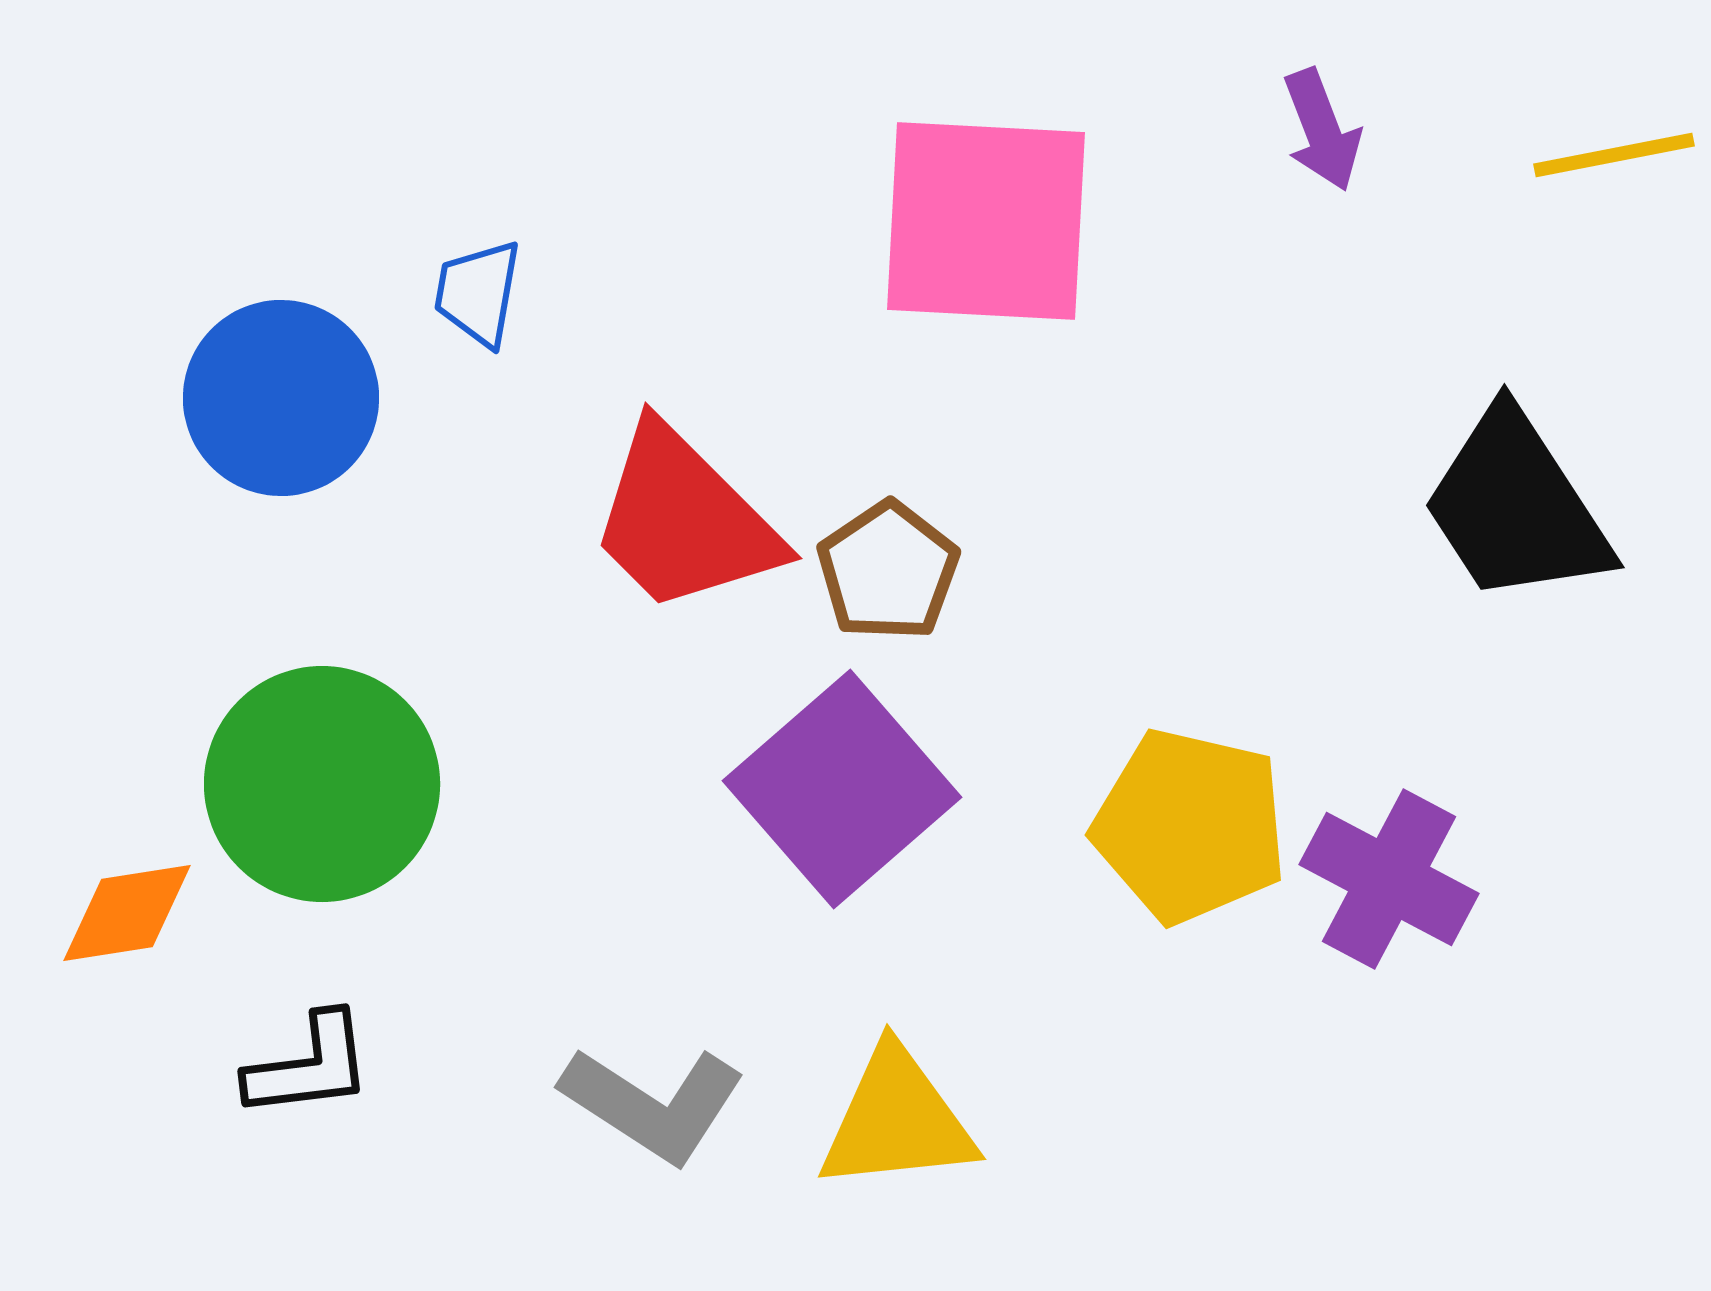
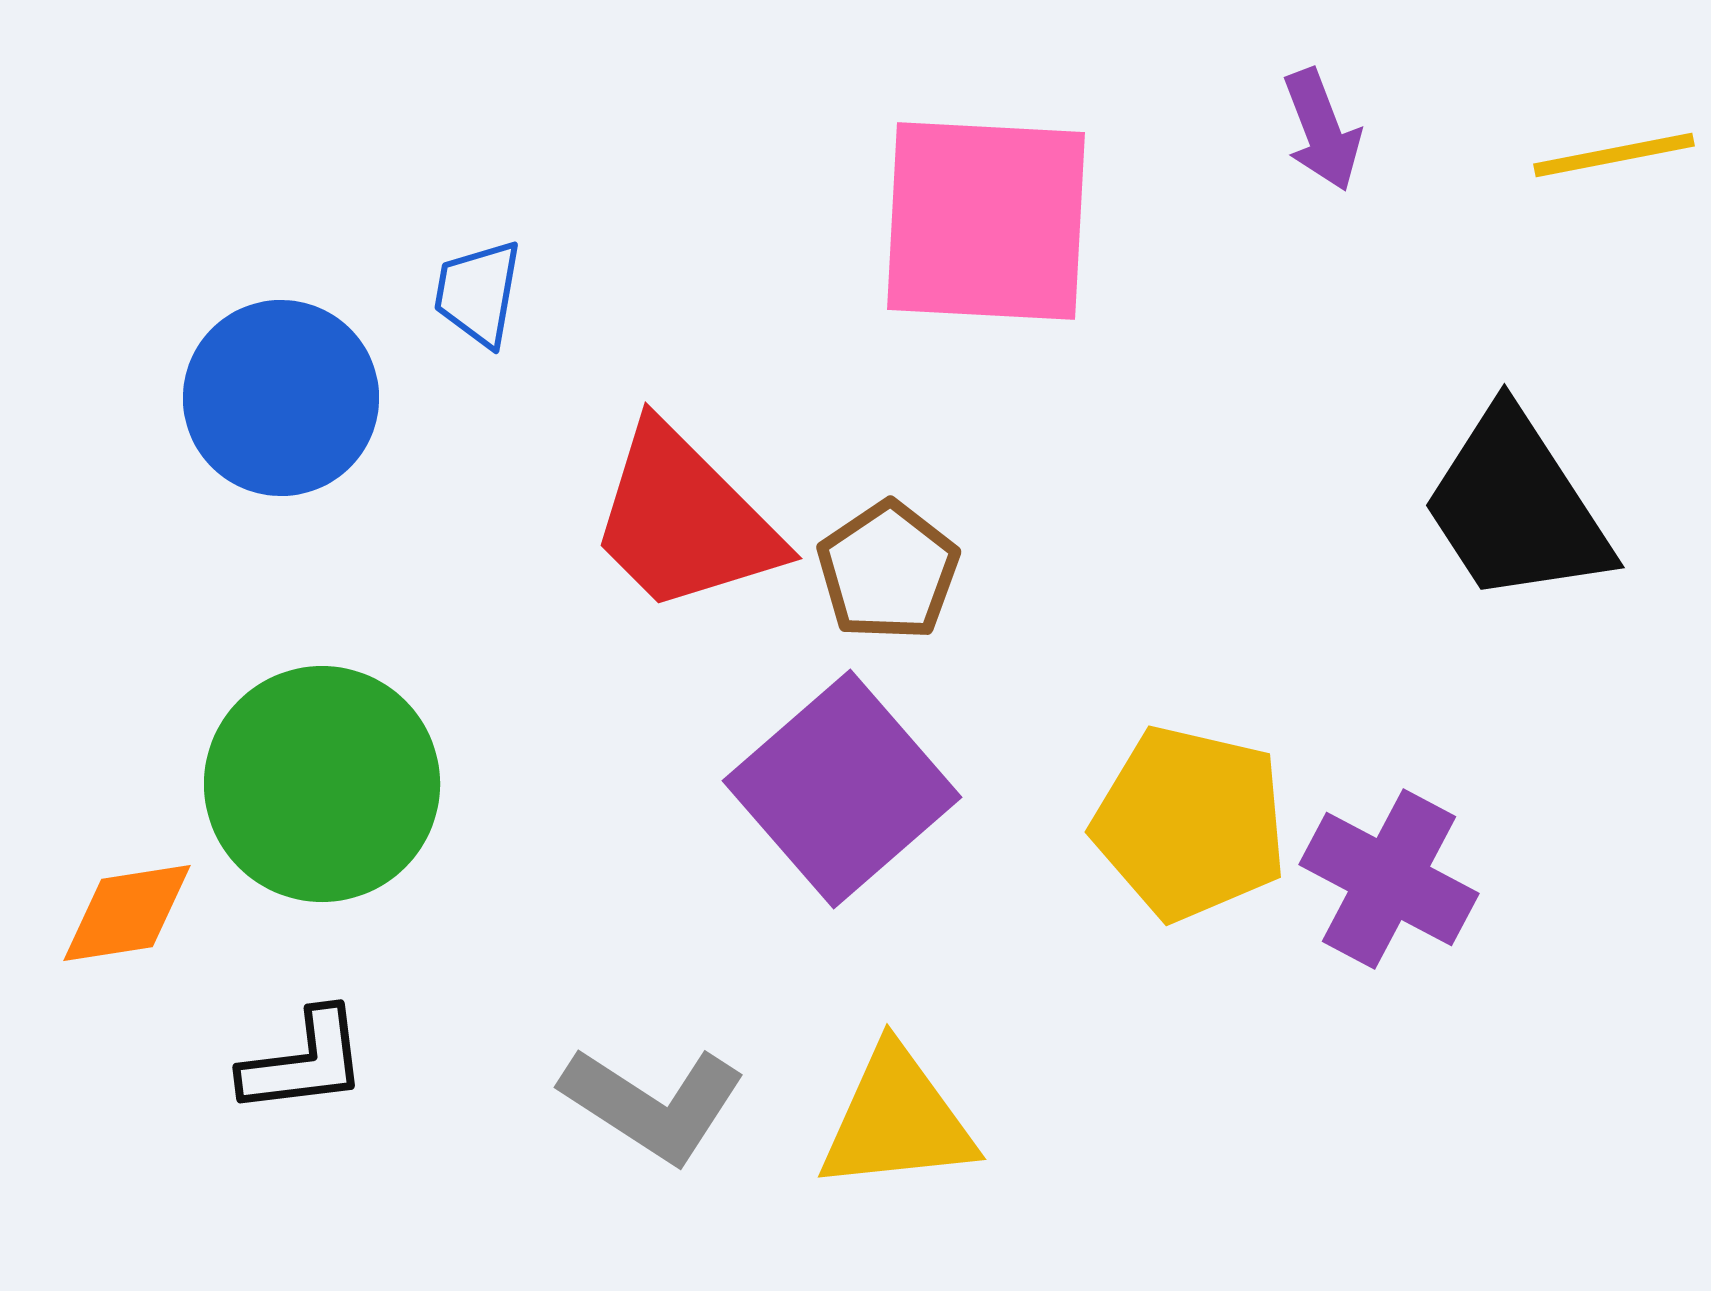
yellow pentagon: moved 3 px up
black L-shape: moved 5 px left, 4 px up
